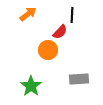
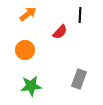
black line: moved 8 px right
orange circle: moved 23 px left
gray rectangle: rotated 66 degrees counterclockwise
green star: rotated 30 degrees clockwise
